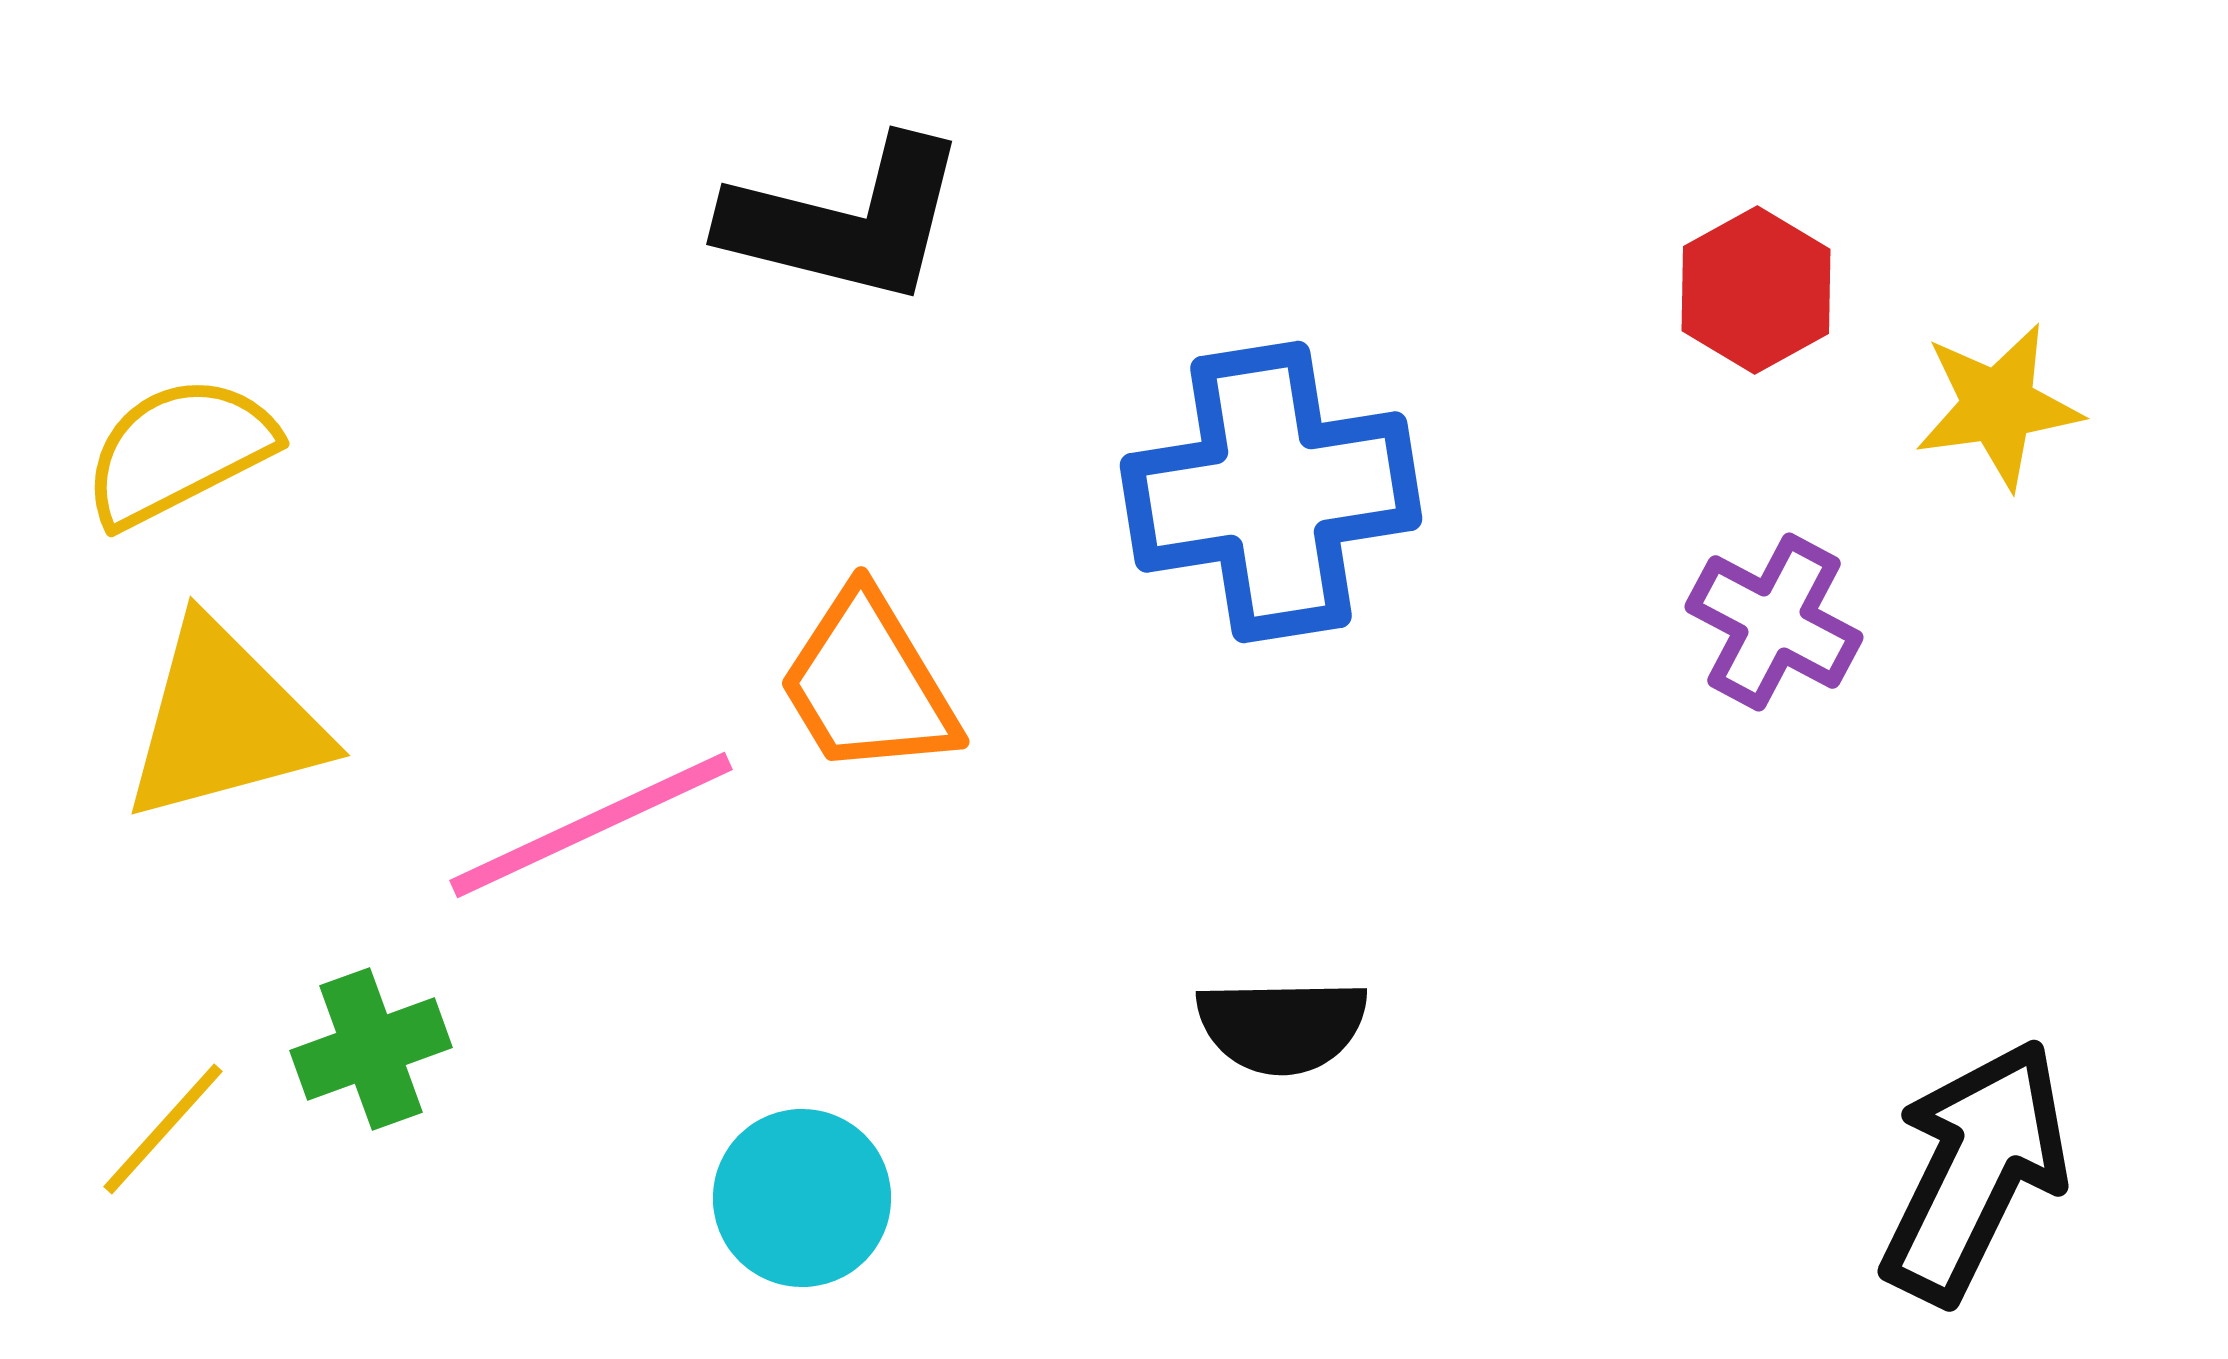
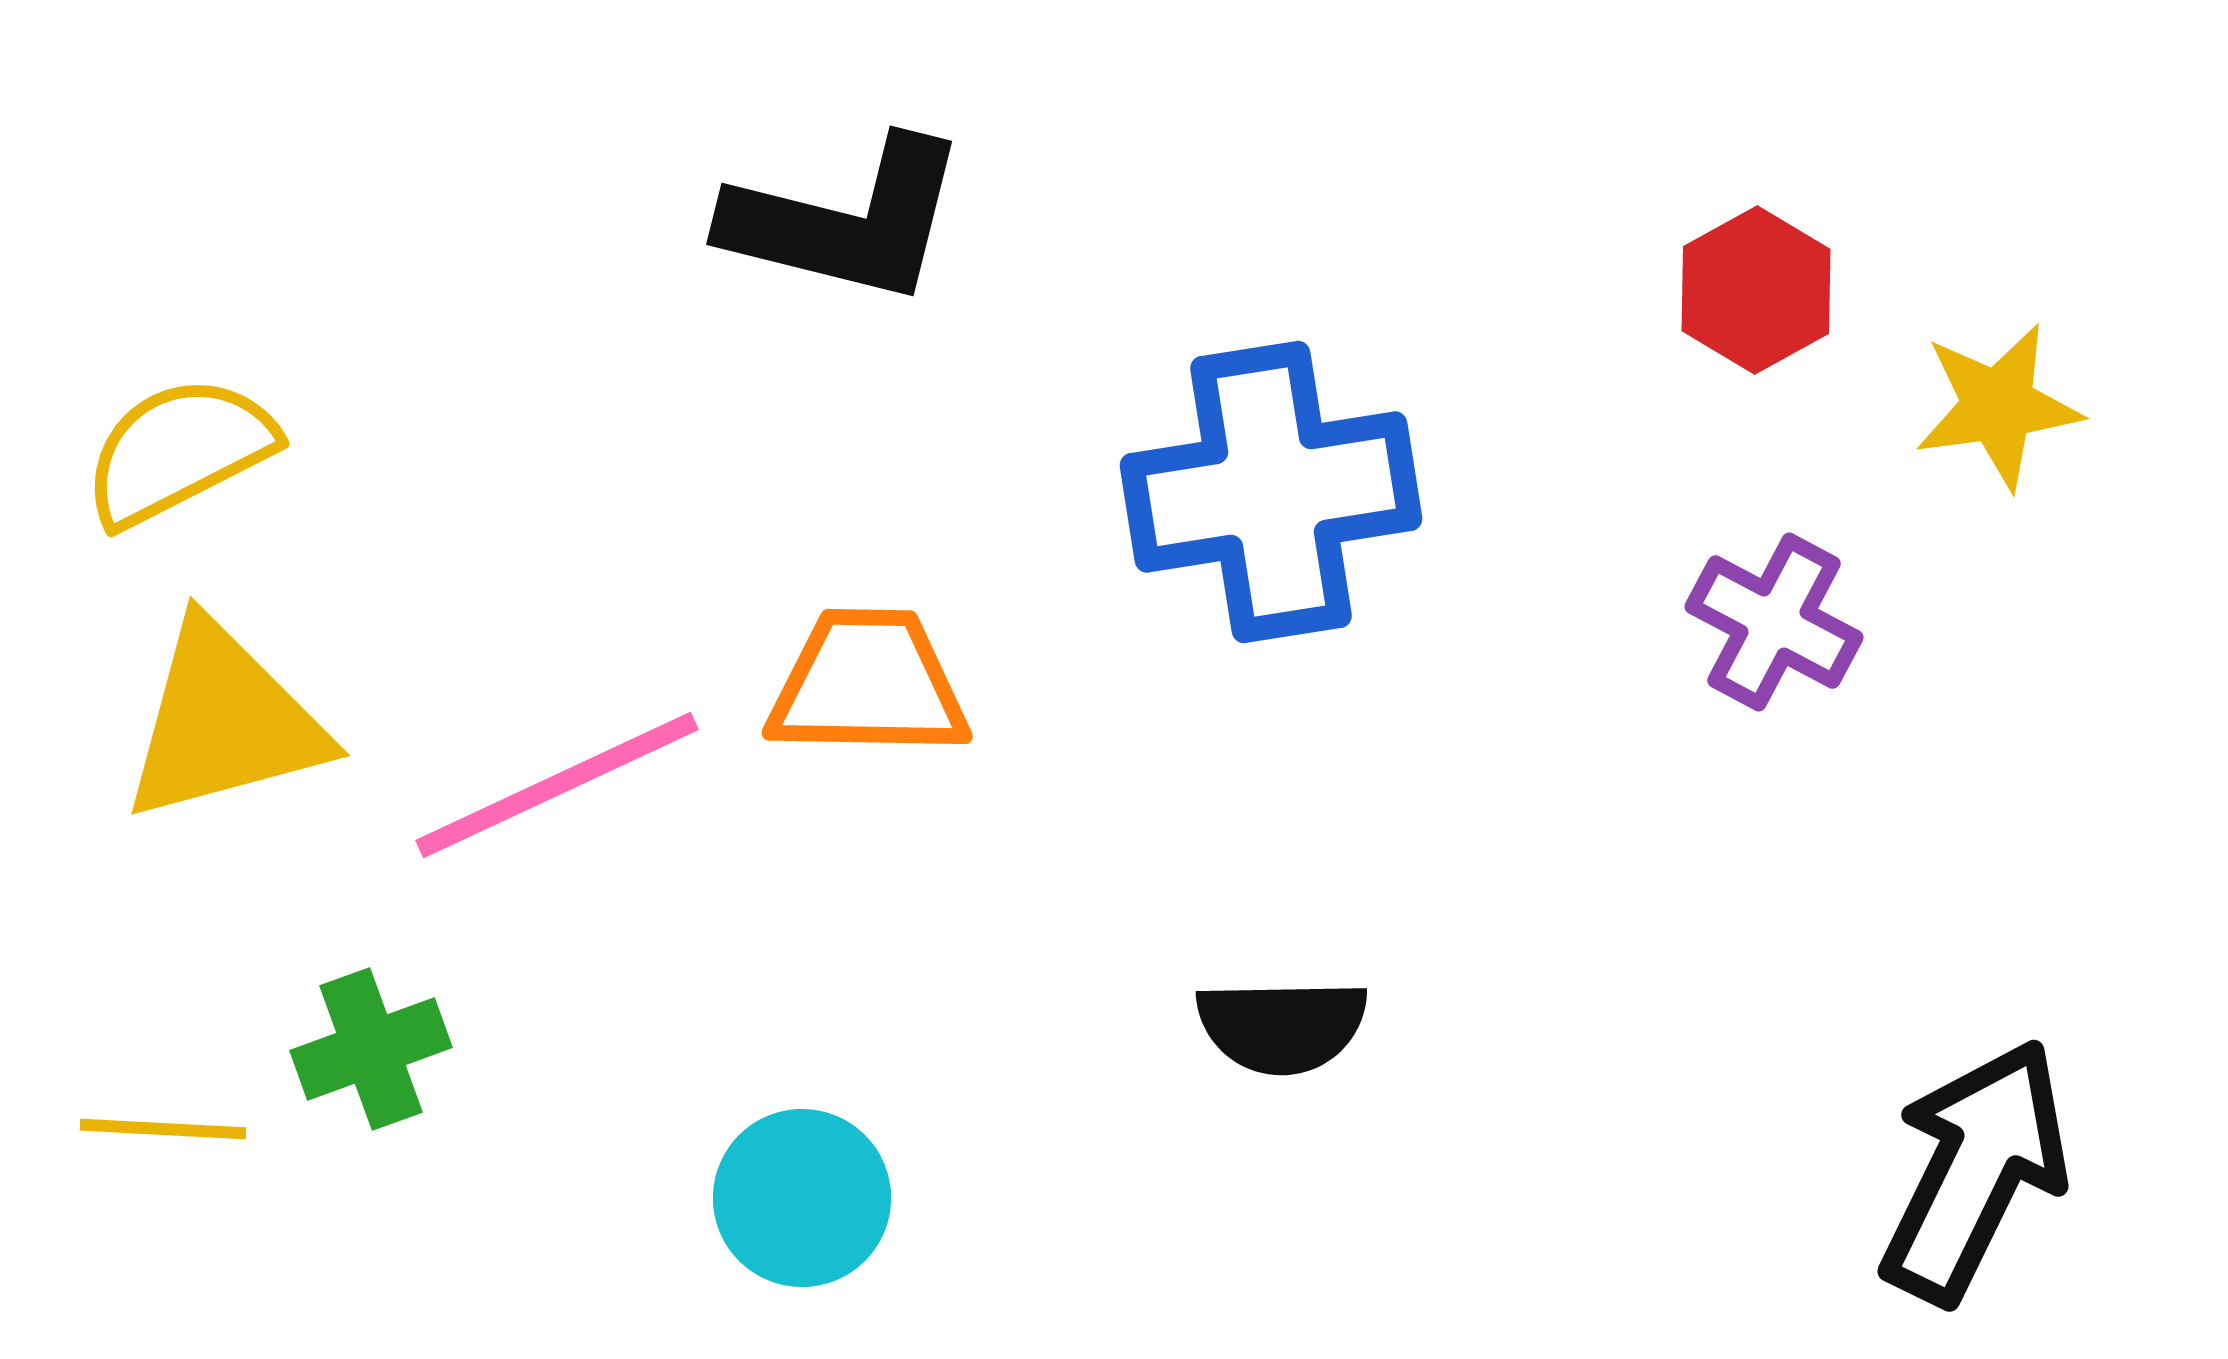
orange trapezoid: rotated 122 degrees clockwise
pink line: moved 34 px left, 40 px up
yellow line: rotated 51 degrees clockwise
